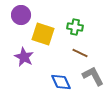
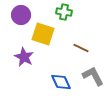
green cross: moved 11 px left, 15 px up
brown line: moved 1 px right, 5 px up
